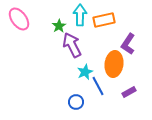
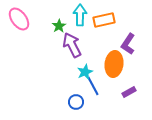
blue line: moved 5 px left
